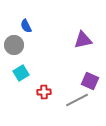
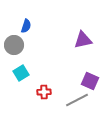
blue semicircle: rotated 136 degrees counterclockwise
